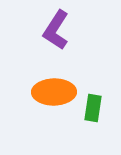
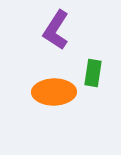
green rectangle: moved 35 px up
